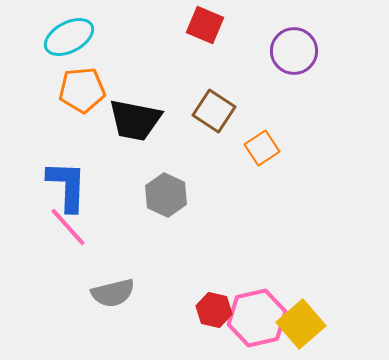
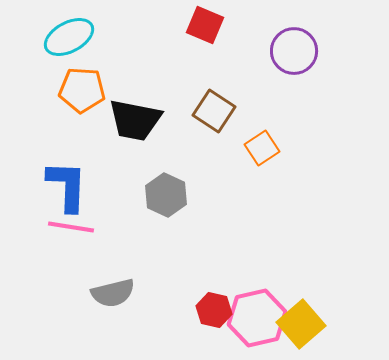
orange pentagon: rotated 9 degrees clockwise
pink line: moved 3 px right; rotated 39 degrees counterclockwise
